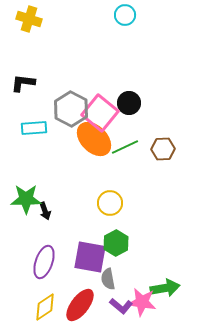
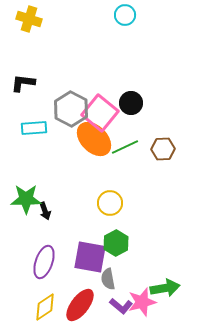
black circle: moved 2 px right
pink star: rotated 24 degrees counterclockwise
